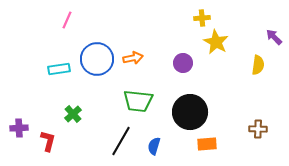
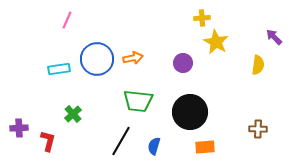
orange rectangle: moved 2 px left, 3 px down
